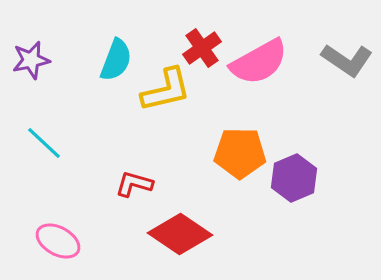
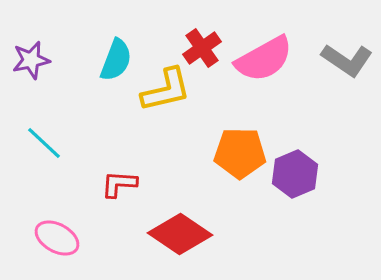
pink semicircle: moved 5 px right, 3 px up
purple hexagon: moved 1 px right, 4 px up
red L-shape: moved 15 px left; rotated 12 degrees counterclockwise
pink ellipse: moved 1 px left, 3 px up
